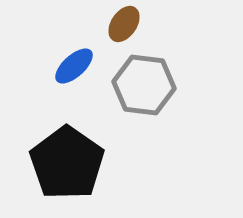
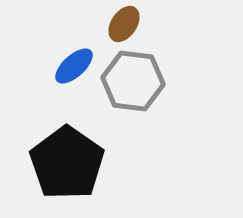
gray hexagon: moved 11 px left, 4 px up
